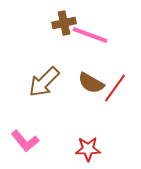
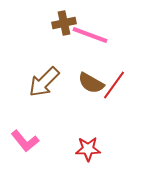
red line: moved 1 px left, 3 px up
